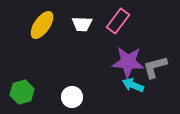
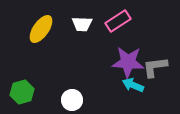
pink rectangle: rotated 20 degrees clockwise
yellow ellipse: moved 1 px left, 4 px down
gray L-shape: rotated 8 degrees clockwise
white circle: moved 3 px down
